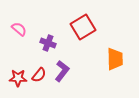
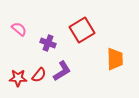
red square: moved 1 px left, 3 px down
purple L-shape: rotated 20 degrees clockwise
